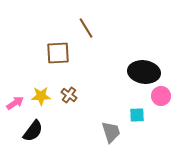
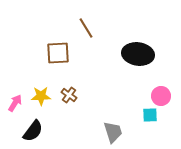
black ellipse: moved 6 px left, 18 px up
pink arrow: rotated 24 degrees counterclockwise
cyan square: moved 13 px right
gray trapezoid: moved 2 px right
